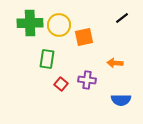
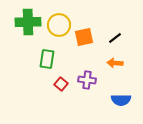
black line: moved 7 px left, 20 px down
green cross: moved 2 px left, 1 px up
